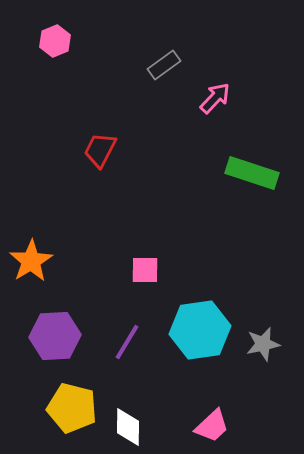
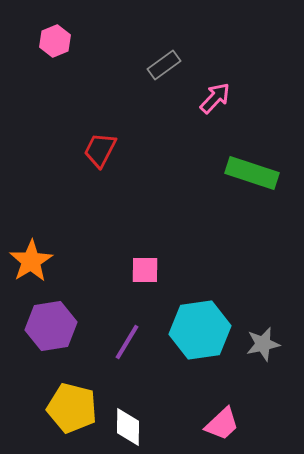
purple hexagon: moved 4 px left, 10 px up; rotated 6 degrees counterclockwise
pink trapezoid: moved 10 px right, 2 px up
